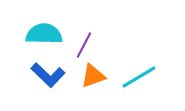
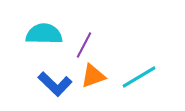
blue L-shape: moved 7 px right, 9 px down
